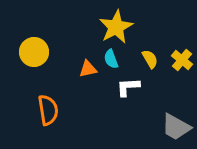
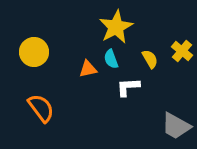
yellow cross: moved 9 px up
orange semicircle: moved 7 px left, 2 px up; rotated 28 degrees counterclockwise
gray trapezoid: moved 1 px up
